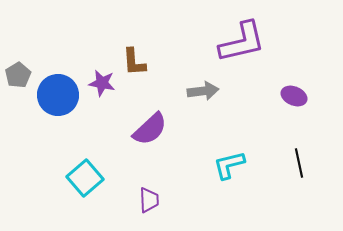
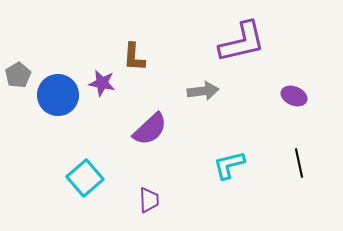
brown L-shape: moved 5 px up; rotated 8 degrees clockwise
